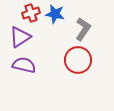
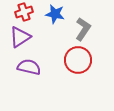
red cross: moved 7 px left, 1 px up
purple semicircle: moved 5 px right, 2 px down
